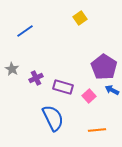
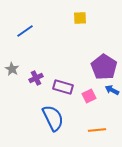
yellow square: rotated 32 degrees clockwise
pink square: rotated 16 degrees clockwise
